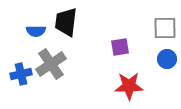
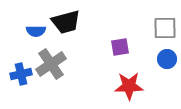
black trapezoid: rotated 112 degrees counterclockwise
